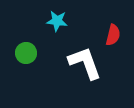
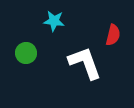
cyan star: moved 3 px left
